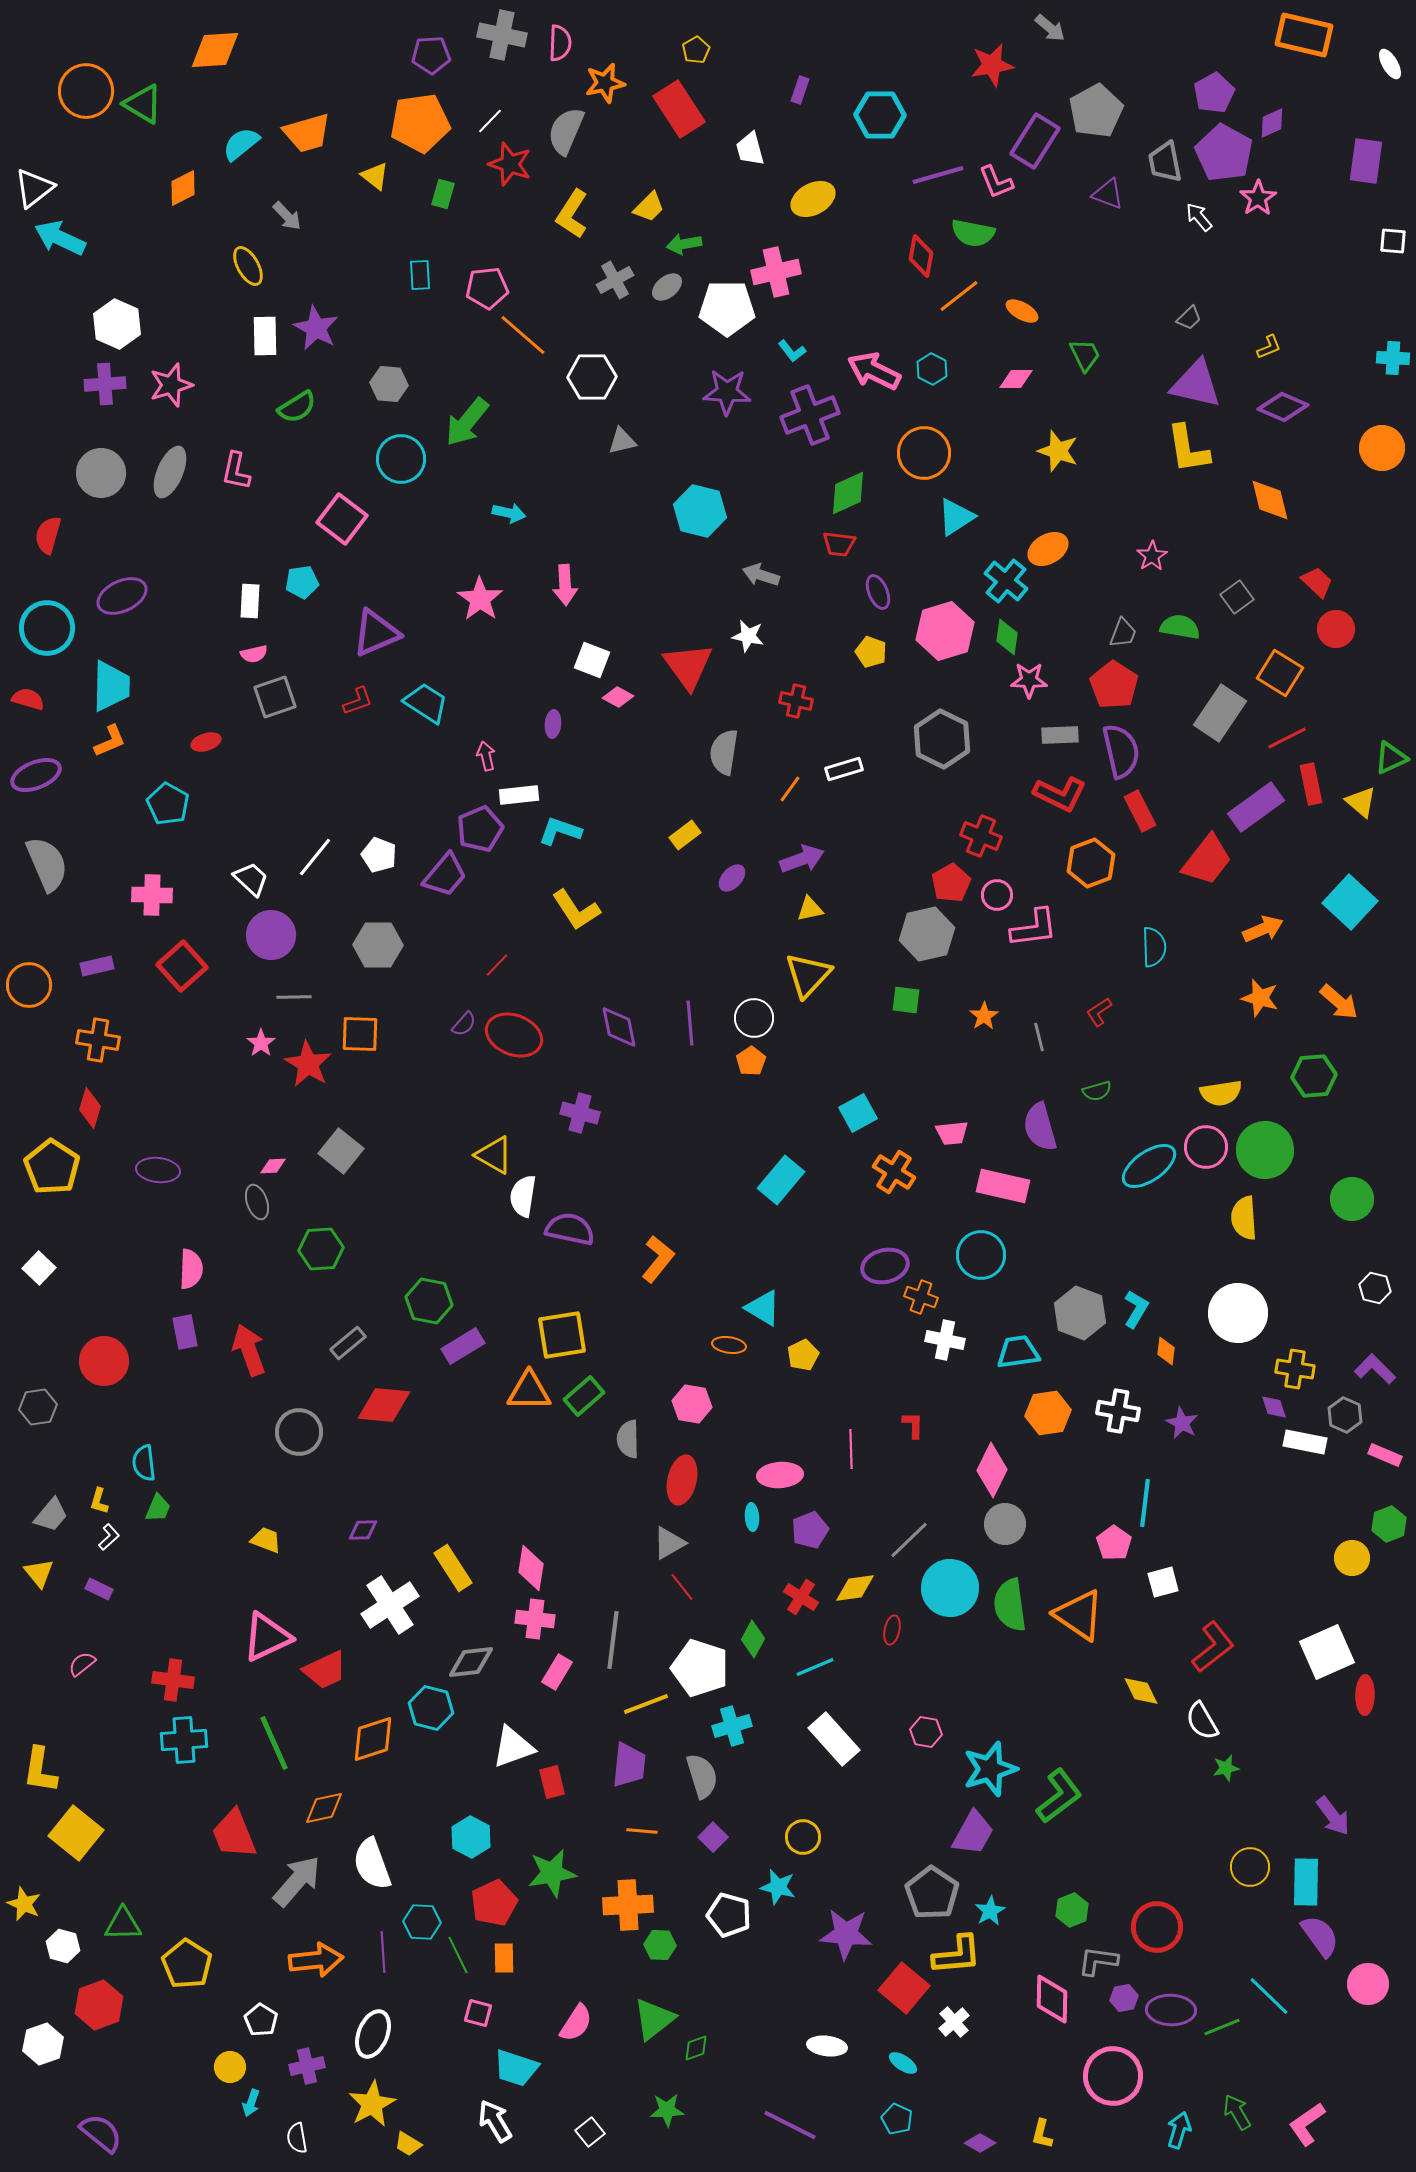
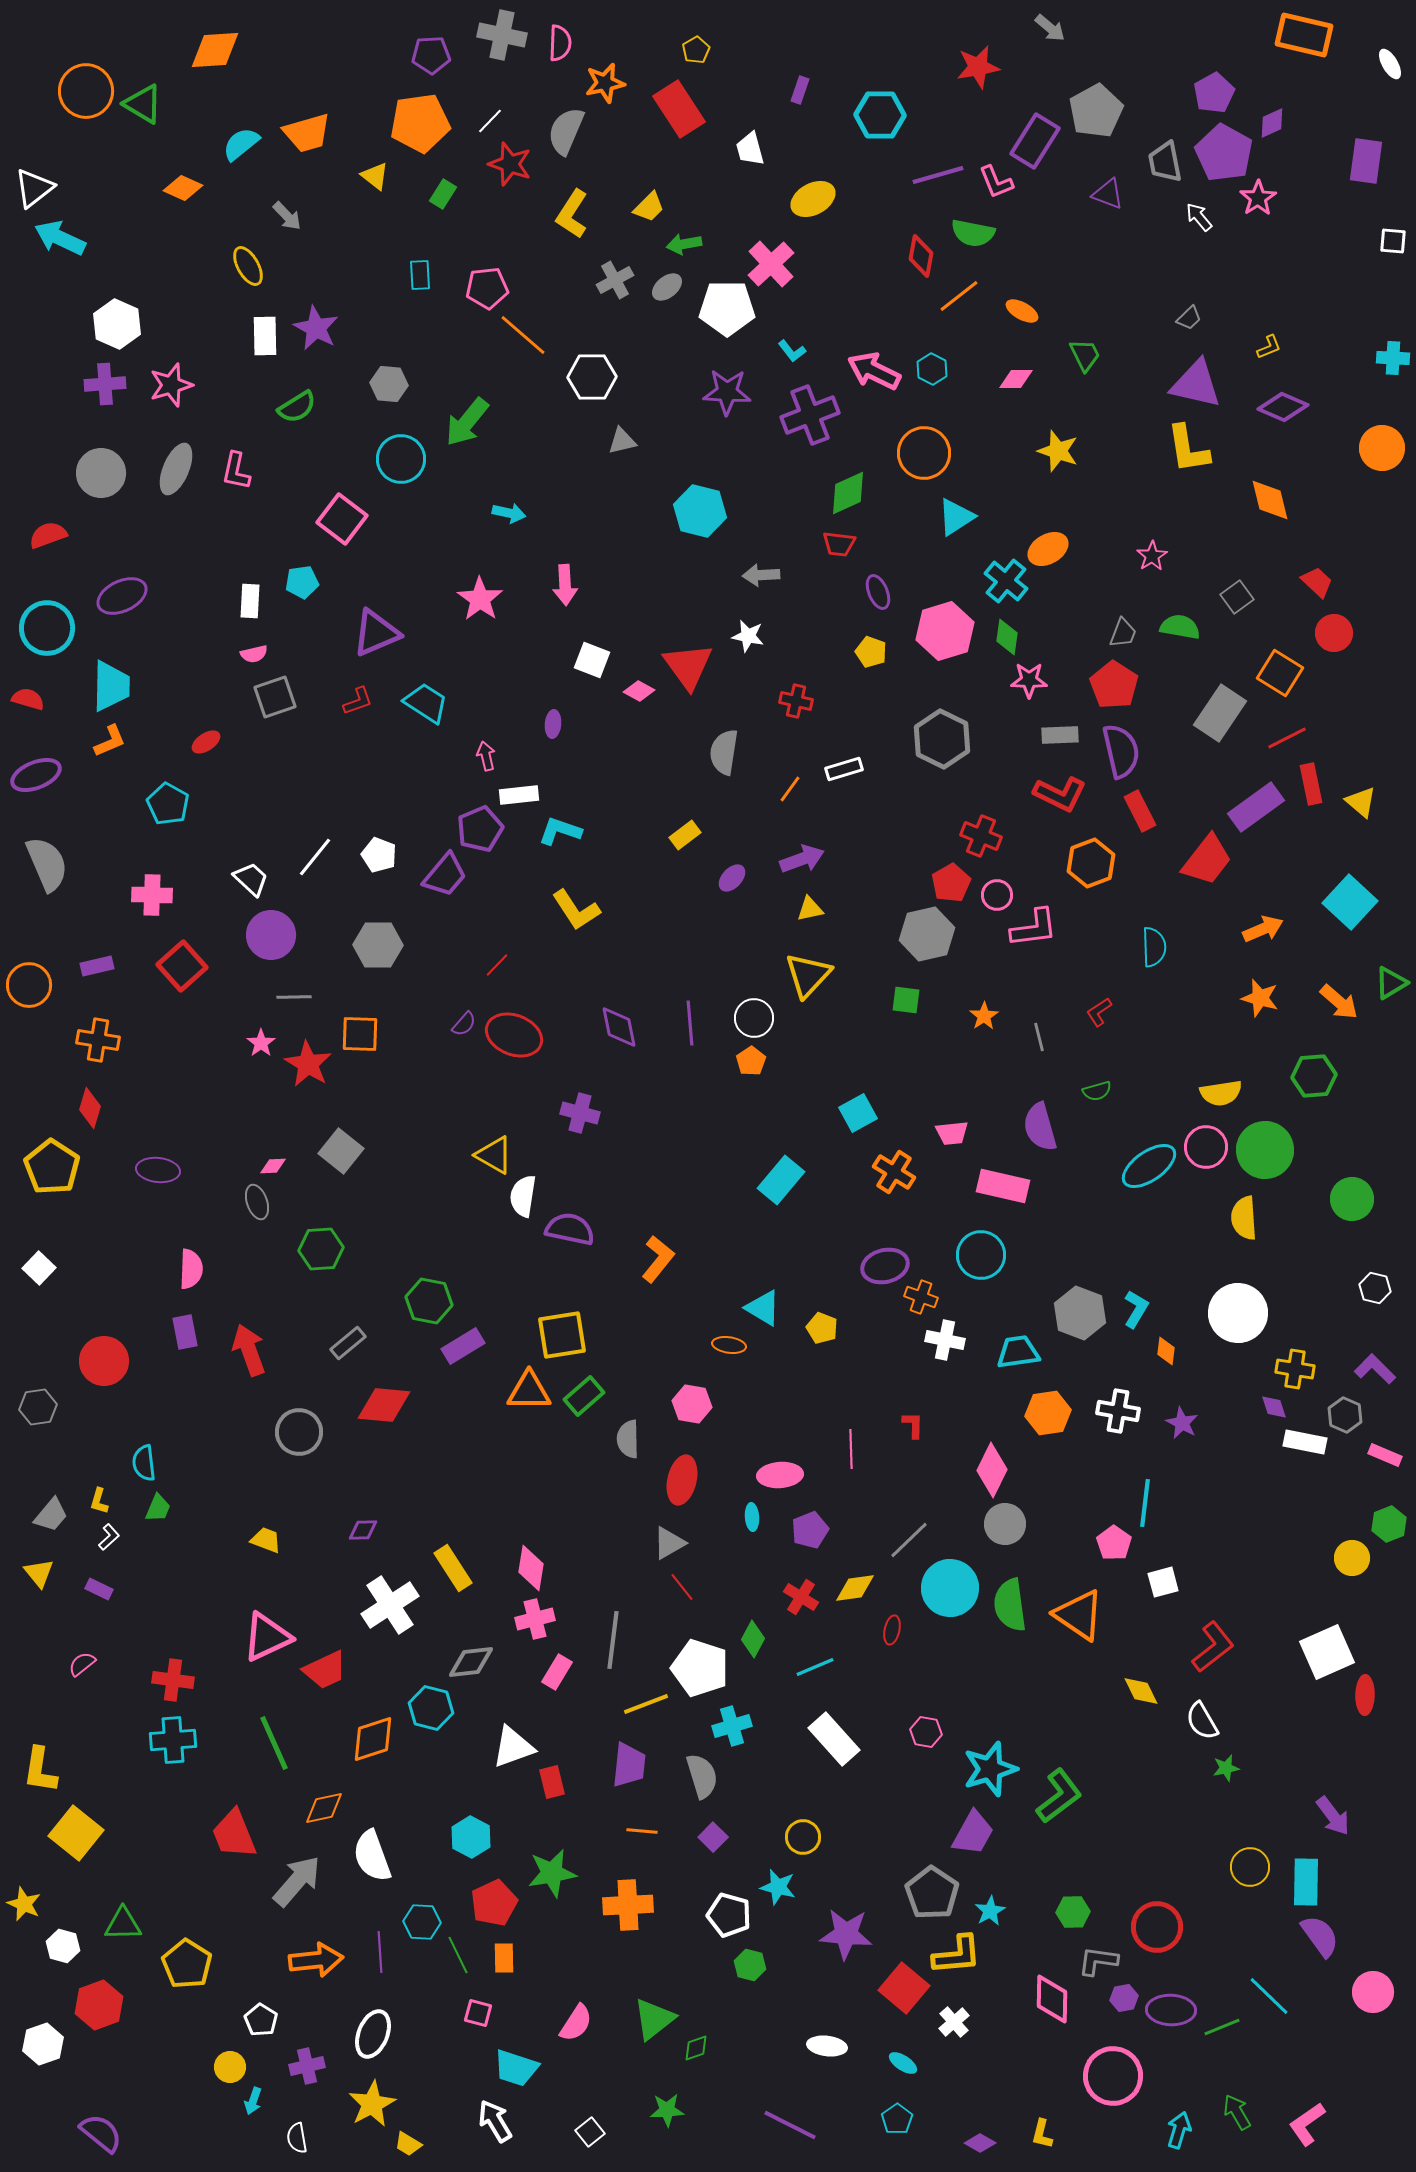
red star at (992, 65): moved 14 px left, 2 px down
orange diamond at (183, 188): rotated 51 degrees clockwise
green rectangle at (443, 194): rotated 16 degrees clockwise
pink cross at (776, 272): moved 5 px left, 8 px up; rotated 30 degrees counterclockwise
gray ellipse at (170, 472): moved 6 px right, 3 px up
red semicircle at (48, 535): rotated 54 degrees clockwise
gray arrow at (761, 575): rotated 21 degrees counterclockwise
red circle at (1336, 629): moved 2 px left, 4 px down
pink diamond at (618, 697): moved 21 px right, 6 px up
red ellipse at (206, 742): rotated 16 degrees counterclockwise
green triangle at (1391, 758): moved 225 px down; rotated 6 degrees counterclockwise
yellow pentagon at (803, 1355): moved 19 px right, 27 px up; rotated 24 degrees counterclockwise
pink cross at (535, 1619): rotated 21 degrees counterclockwise
cyan cross at (184, 1740): moved 11 px left
white semicircle at (372, 1864): moved 8 px up
green hexagon at (1072, 1910): moved 1 px right, 2 px down; rotated 20 degrees clockwise
green hexagon at (660, 1945): moved 90 px right, 20 px down; rotated 12 degrees clockwise
purple line at (383, 1952): moved 3 px left
pink circle at (1368, 1984): moved 5 px right, 8 px down
cyan arrow at (251, 2103): moved 2 px right, 2 px up
cyan pentagon at (897, 2119): rotated 12 degrees clockwise
